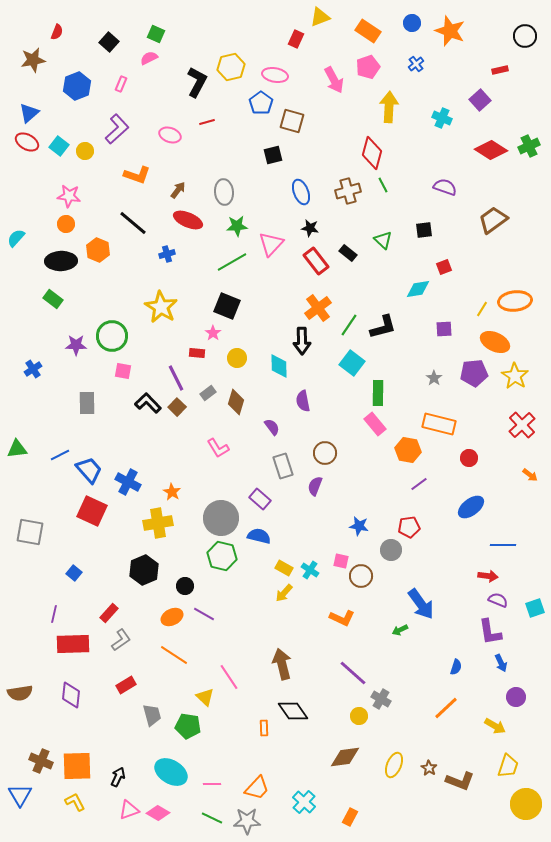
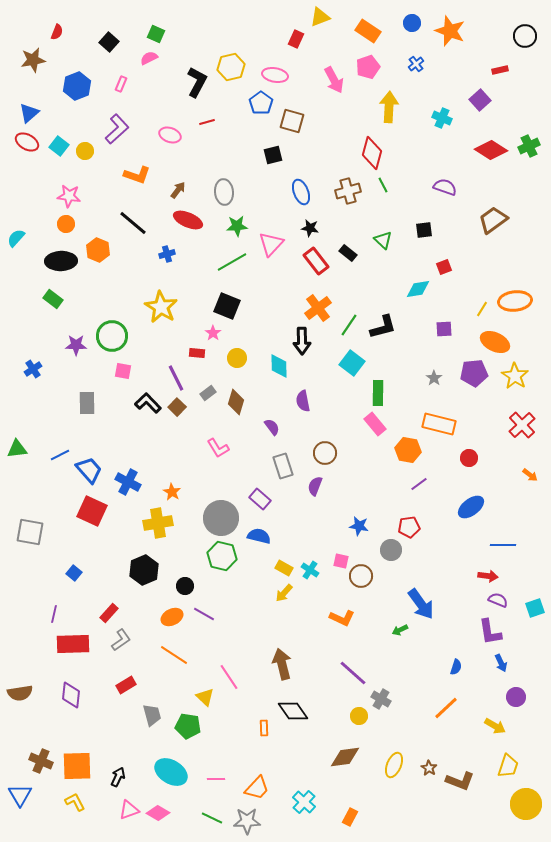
pink line at (212, 784): moved 4 px right, 5 px up
